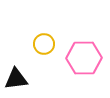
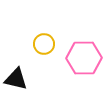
black triangle: rotated 20 degrees clockwise
